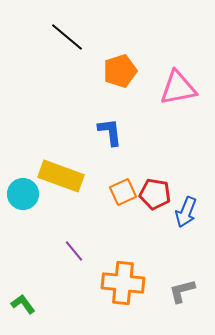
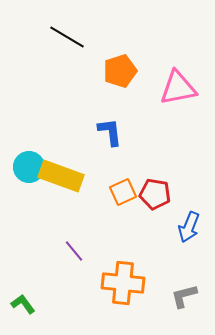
black line: rotated 9 degrees counterclockwise
cyan circle: moved 6 px right, 27 px up
blue arrow: moved 3 px right, 15 px down
gray L-shape: moved 2 px right, 5 px down
